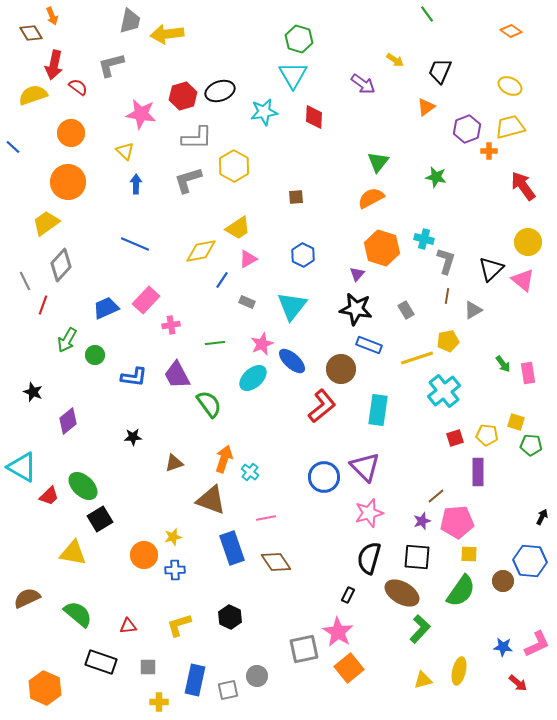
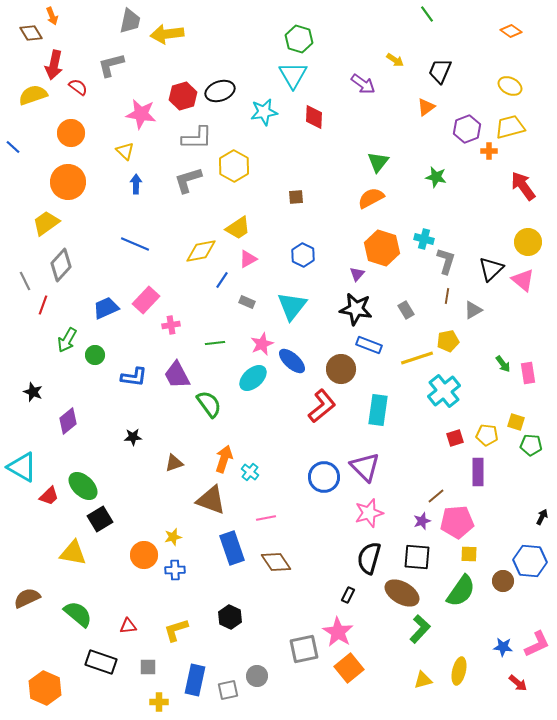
yellow L-shape at (179, 625): moved 3 px left, 5 px down
